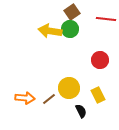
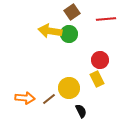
red line: rotated 12 degrees counterclockwise
green circle: moved 1 px left, 5 px down
yellow rectangle: moved 1 px left, 16 px up
